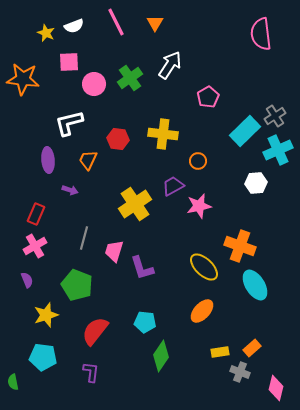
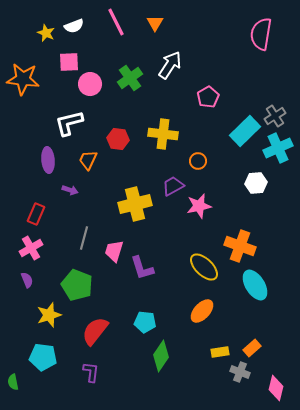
pink semicircle at (261, 34): rotated 16 degrees clockwise
pink circle at (94, 84): moved 4 px left
cyan cross at (278, 150): moved 2 px up
yellow cross at (135, 204): rotated 20 degrees clockwise
pink cross at (35, 246): moved 4 px left, 2 px down
yellow star at (46, 315): moved 3 px right
